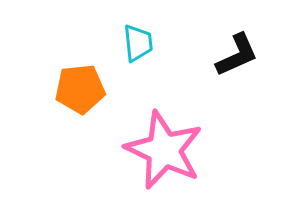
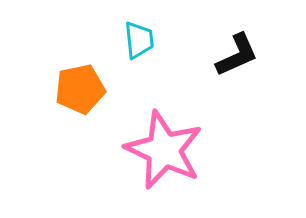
cyan trapezoid: moved 1 px right, 3 px up
orange pentagon: rotated 6 degrees counterclockwise
